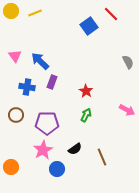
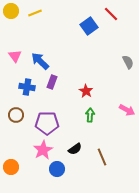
green arrow: moved 4 px right; rotated 24 degrees counterclockwise
